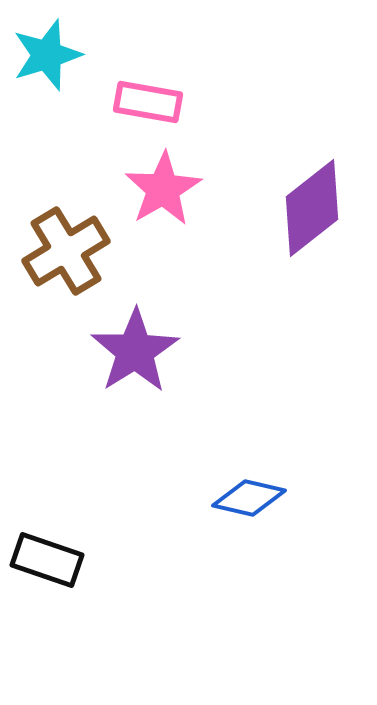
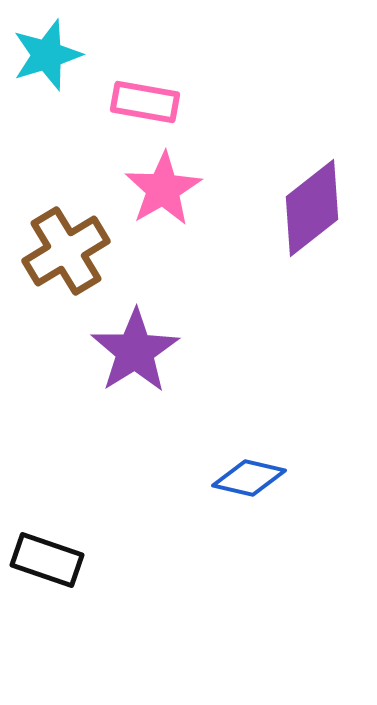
pink rectangle: moved 3 px left
blue diamond: moved 20 px up
